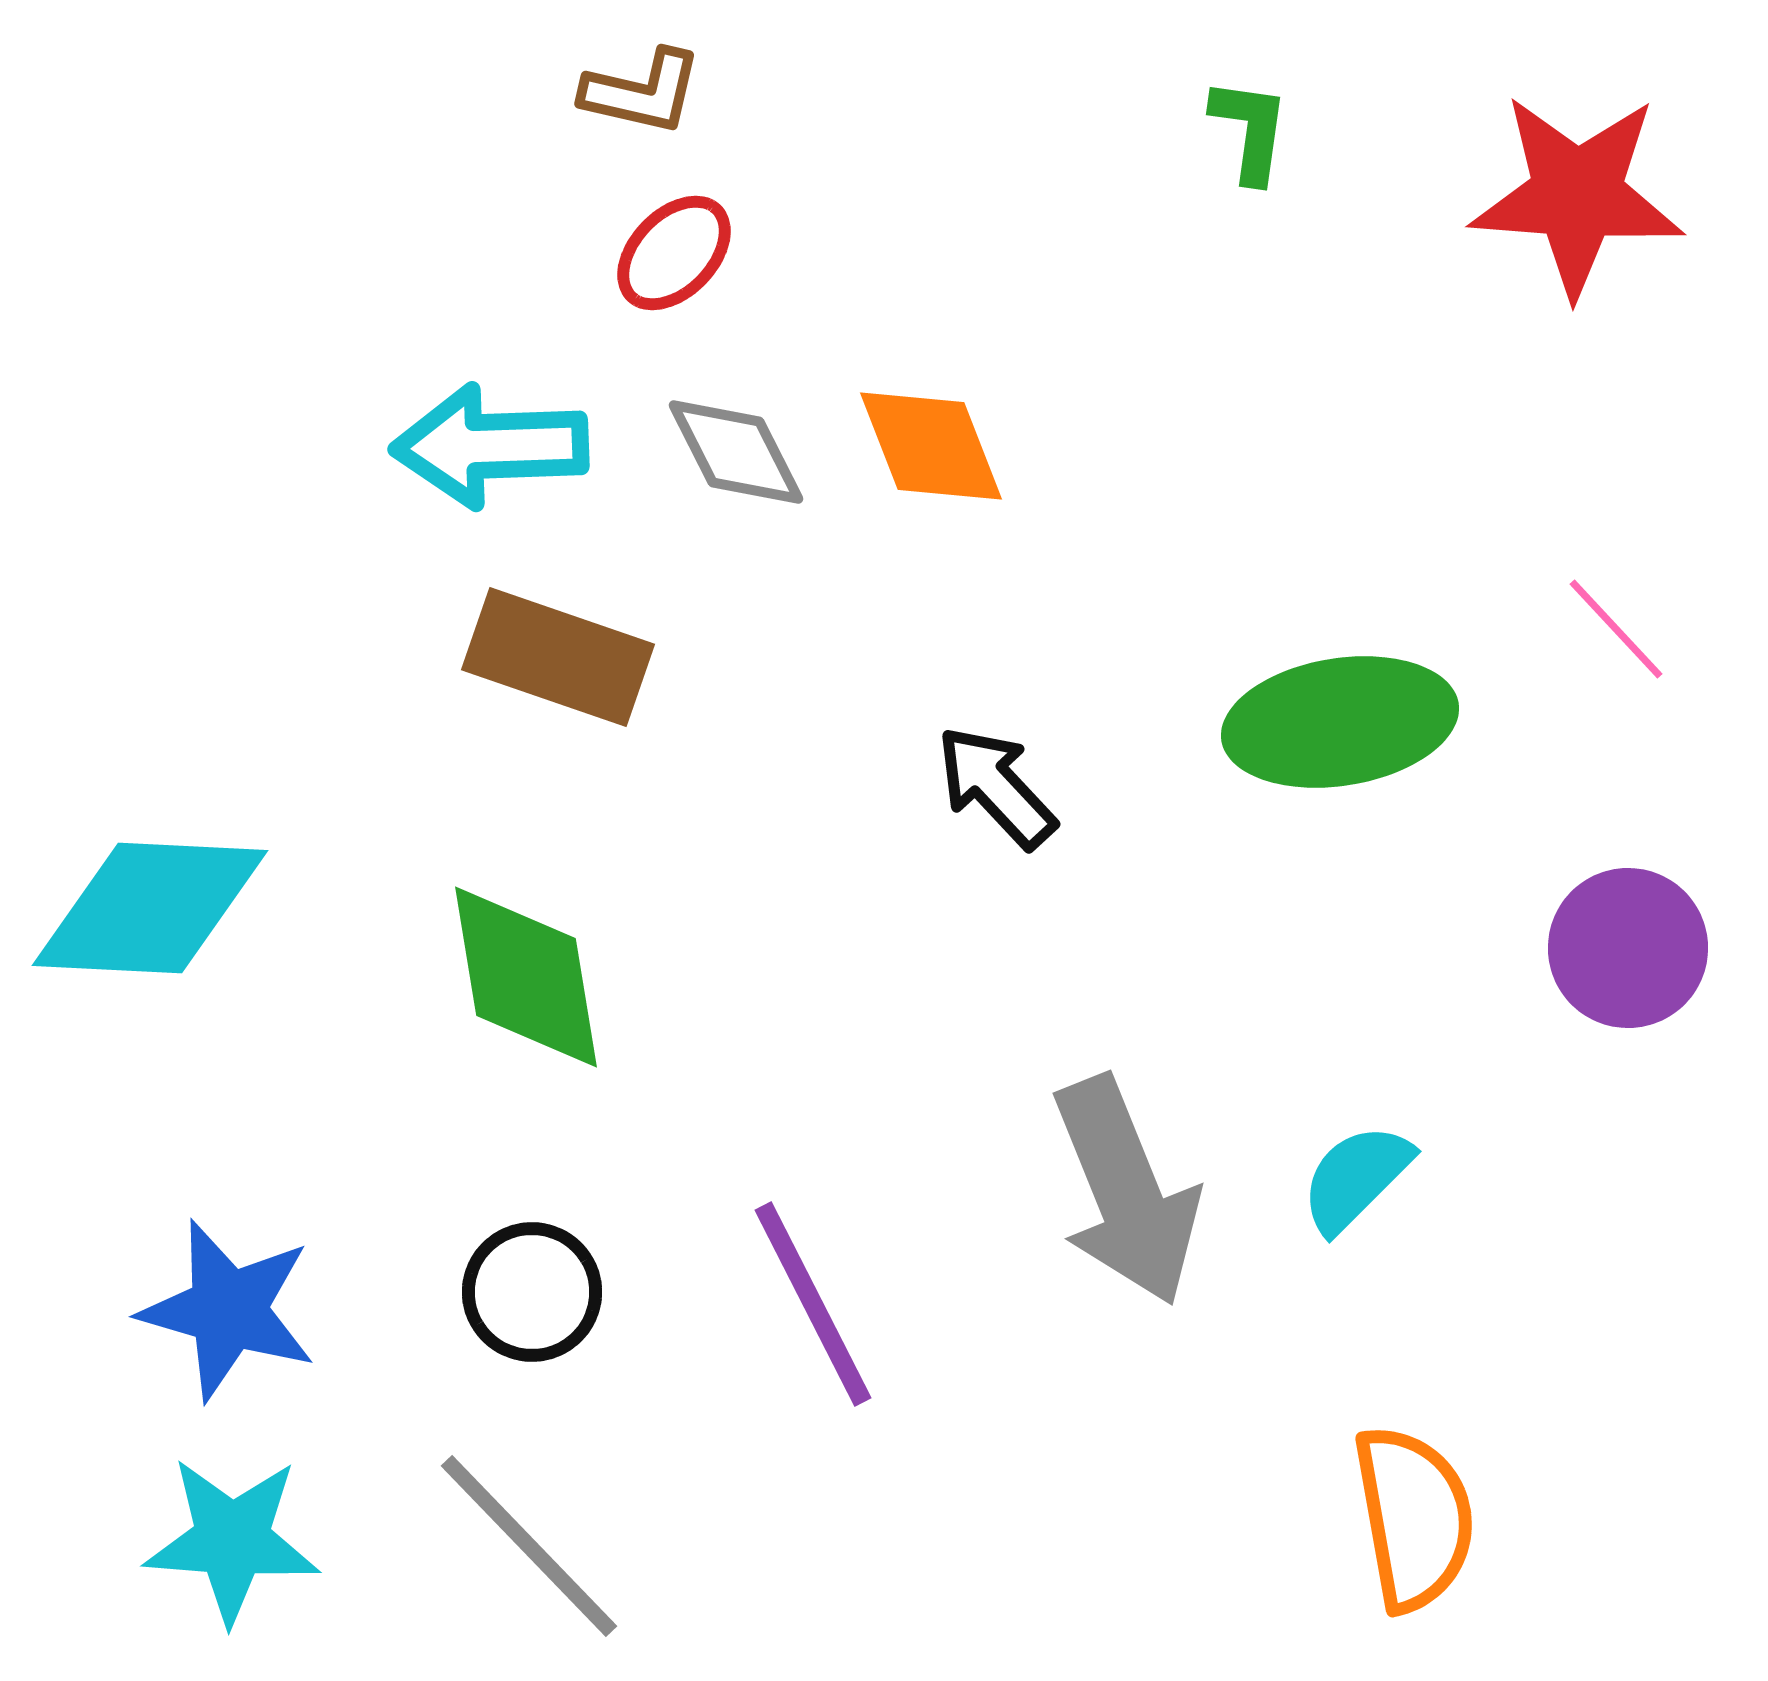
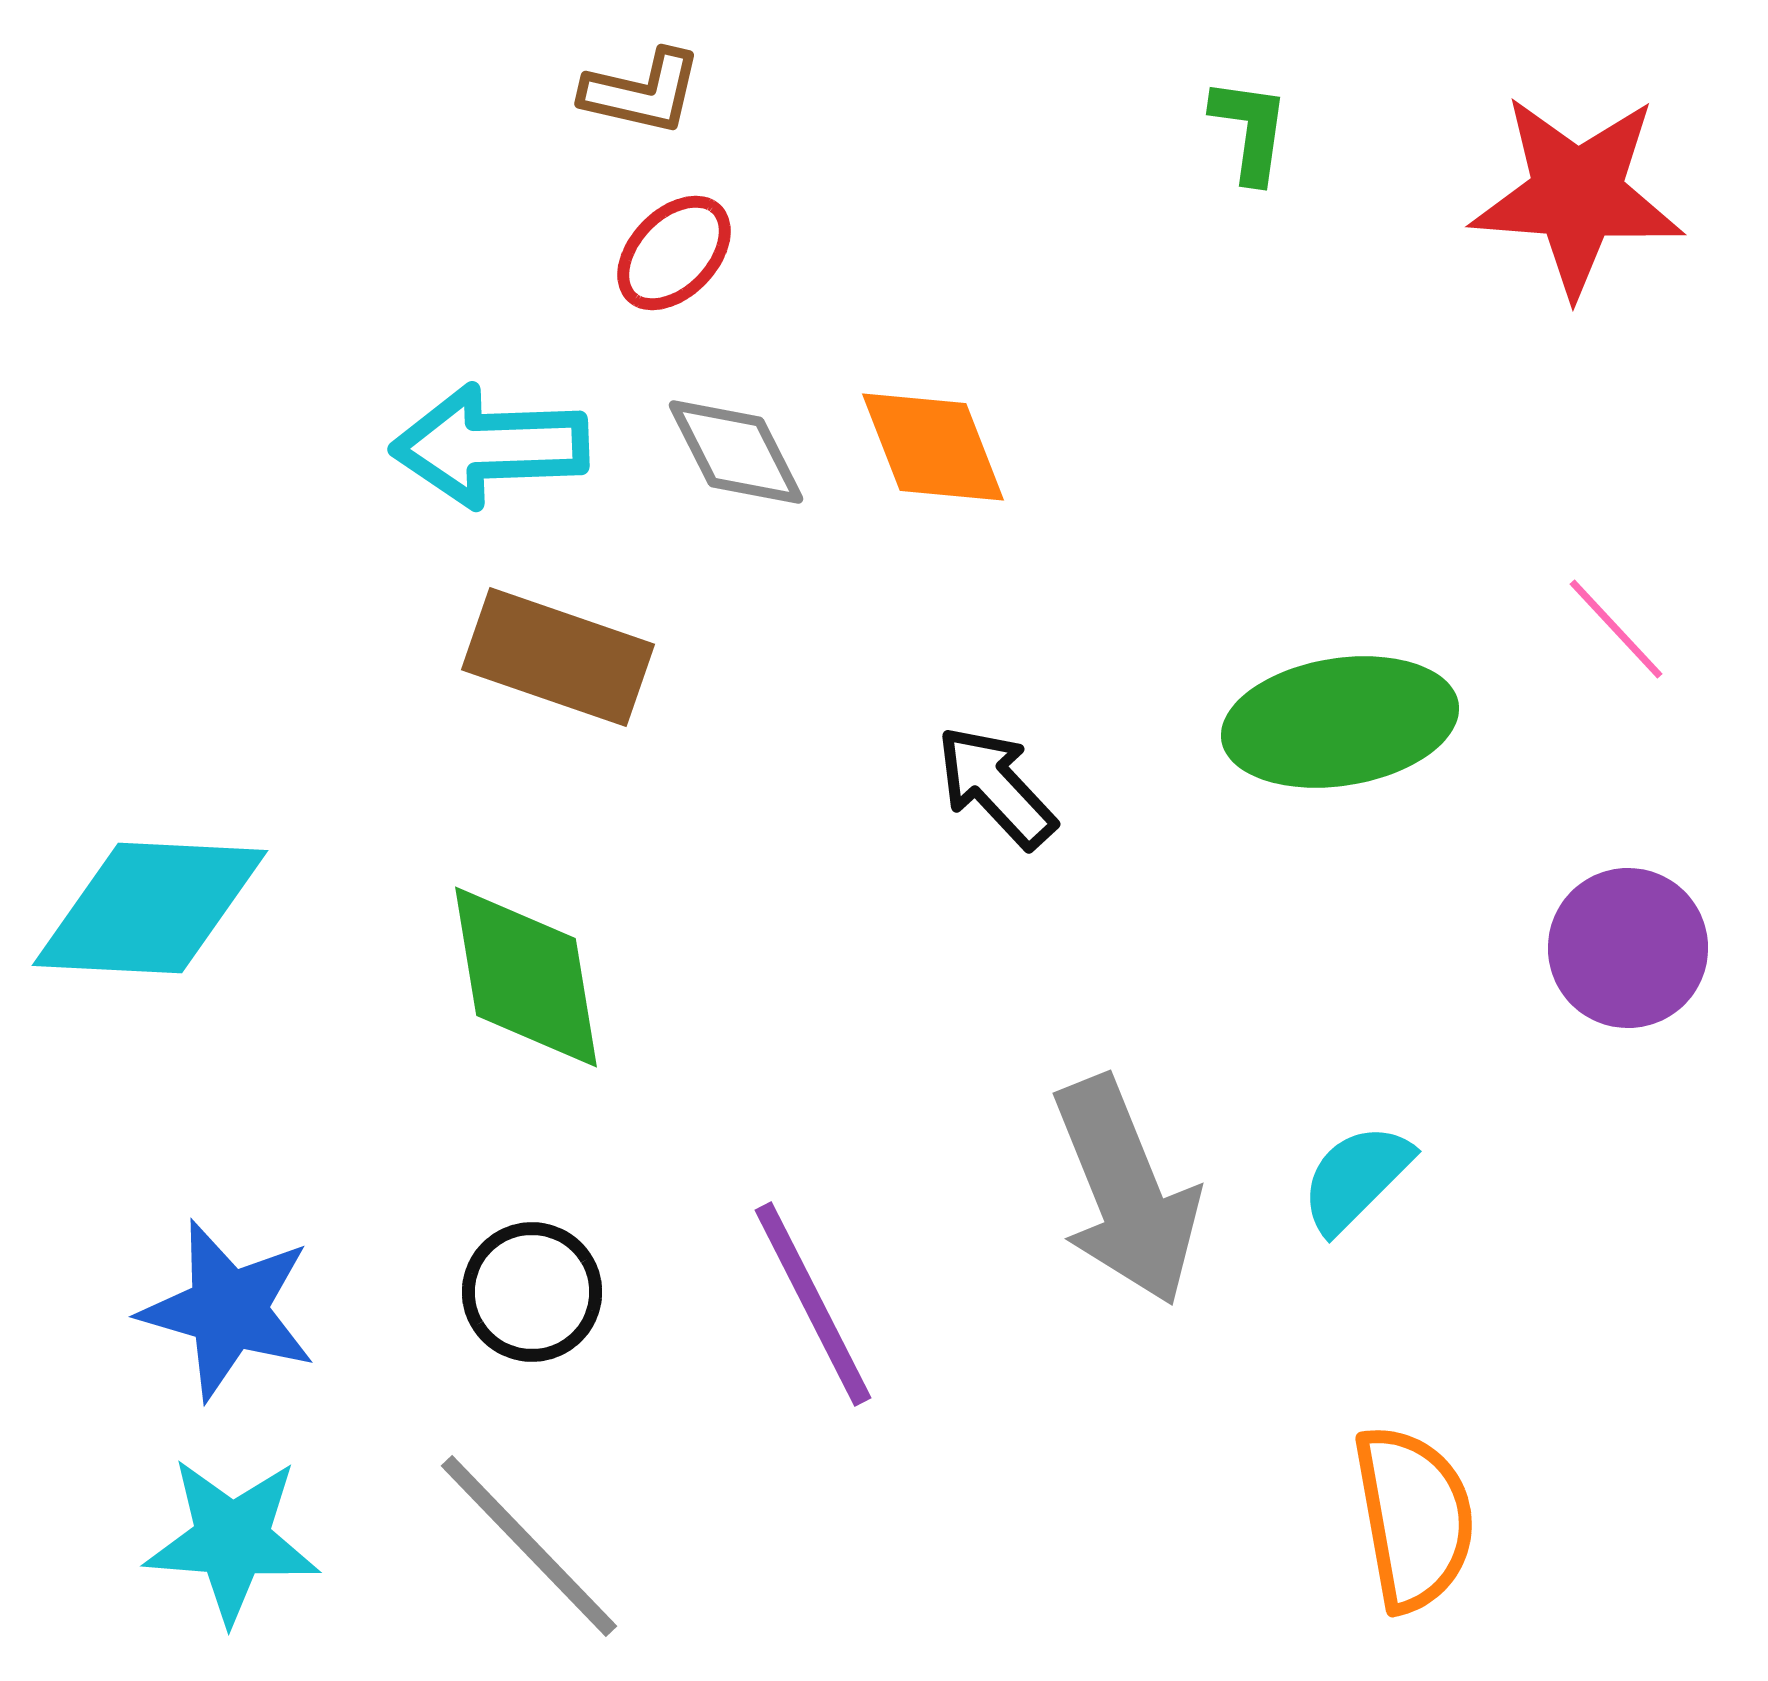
orange diamond: moved 2 px right, 1 px down
